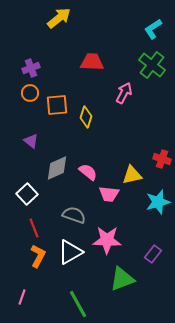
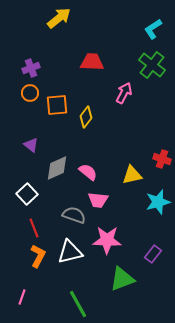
yellow diamond: rotated 20 degrees clockwise
purple triangle: moved 4 px down
pink trapezoid: moved 11 px left, 6 px down
white triangle: rotated 16 degrees clockwise
